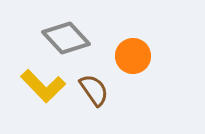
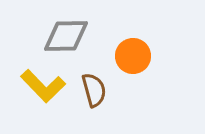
gray diamond: moved 2 px up; rotated 48 degrees counterclockwise
brown semicircle: rotated 20 degrees clockwise
